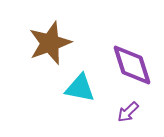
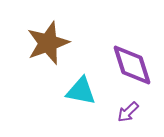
brown star: moved 2 px left
cyan triangle: moved 1 px right, 3 px down
